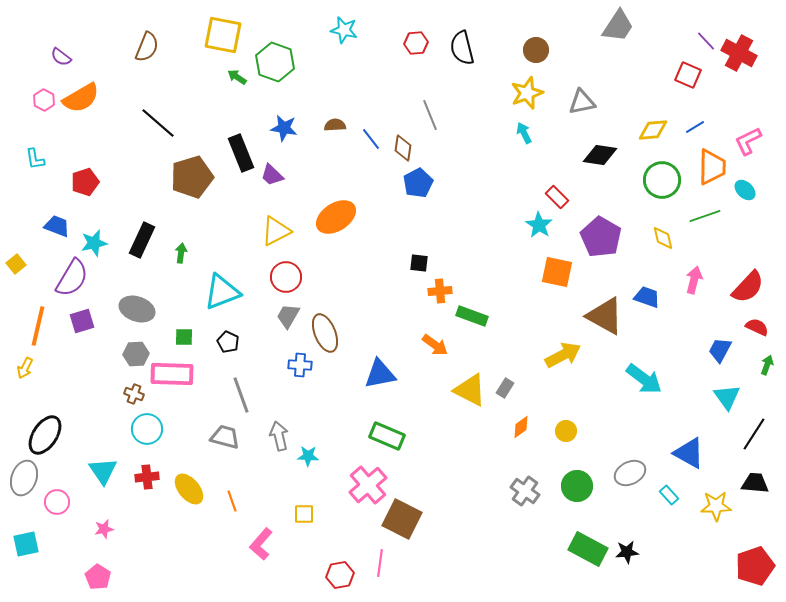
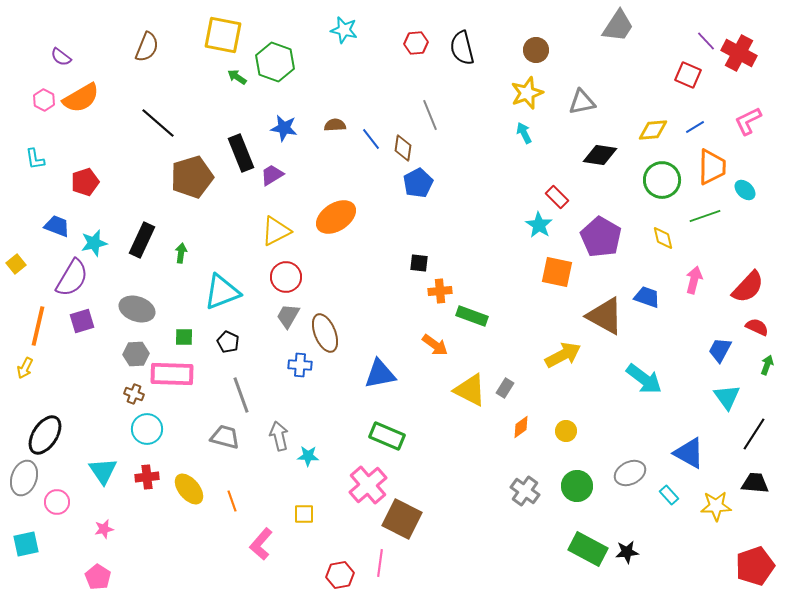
pink L-shape at (748, 141): moved 20 px up
purple trapezoid at (272, 175): rotated 105 degrees clockwise
